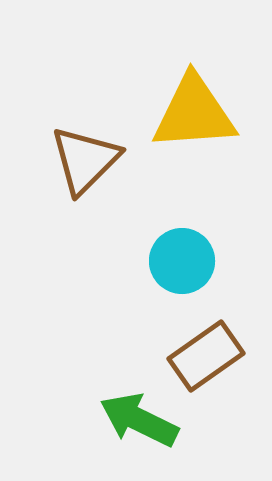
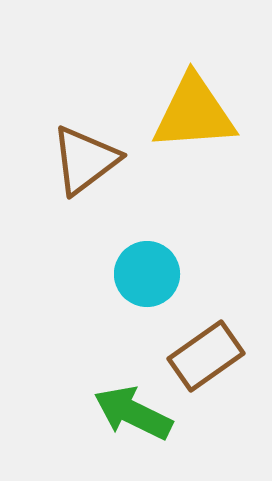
brown triangle: rotated 8 degrees clockwise
cyan circle: moved 35 px left, 13 px down
green arrow: moved 6 px left, 7 px up
